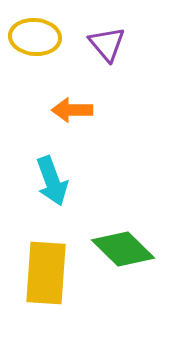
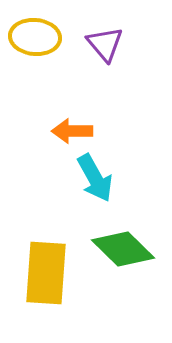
purple triangle: moved 2 px left
orange arrow: moved 21 px down
cyan arrow: moved 43 px right, 3 px up; rotated 9 degrees counterclockwise
